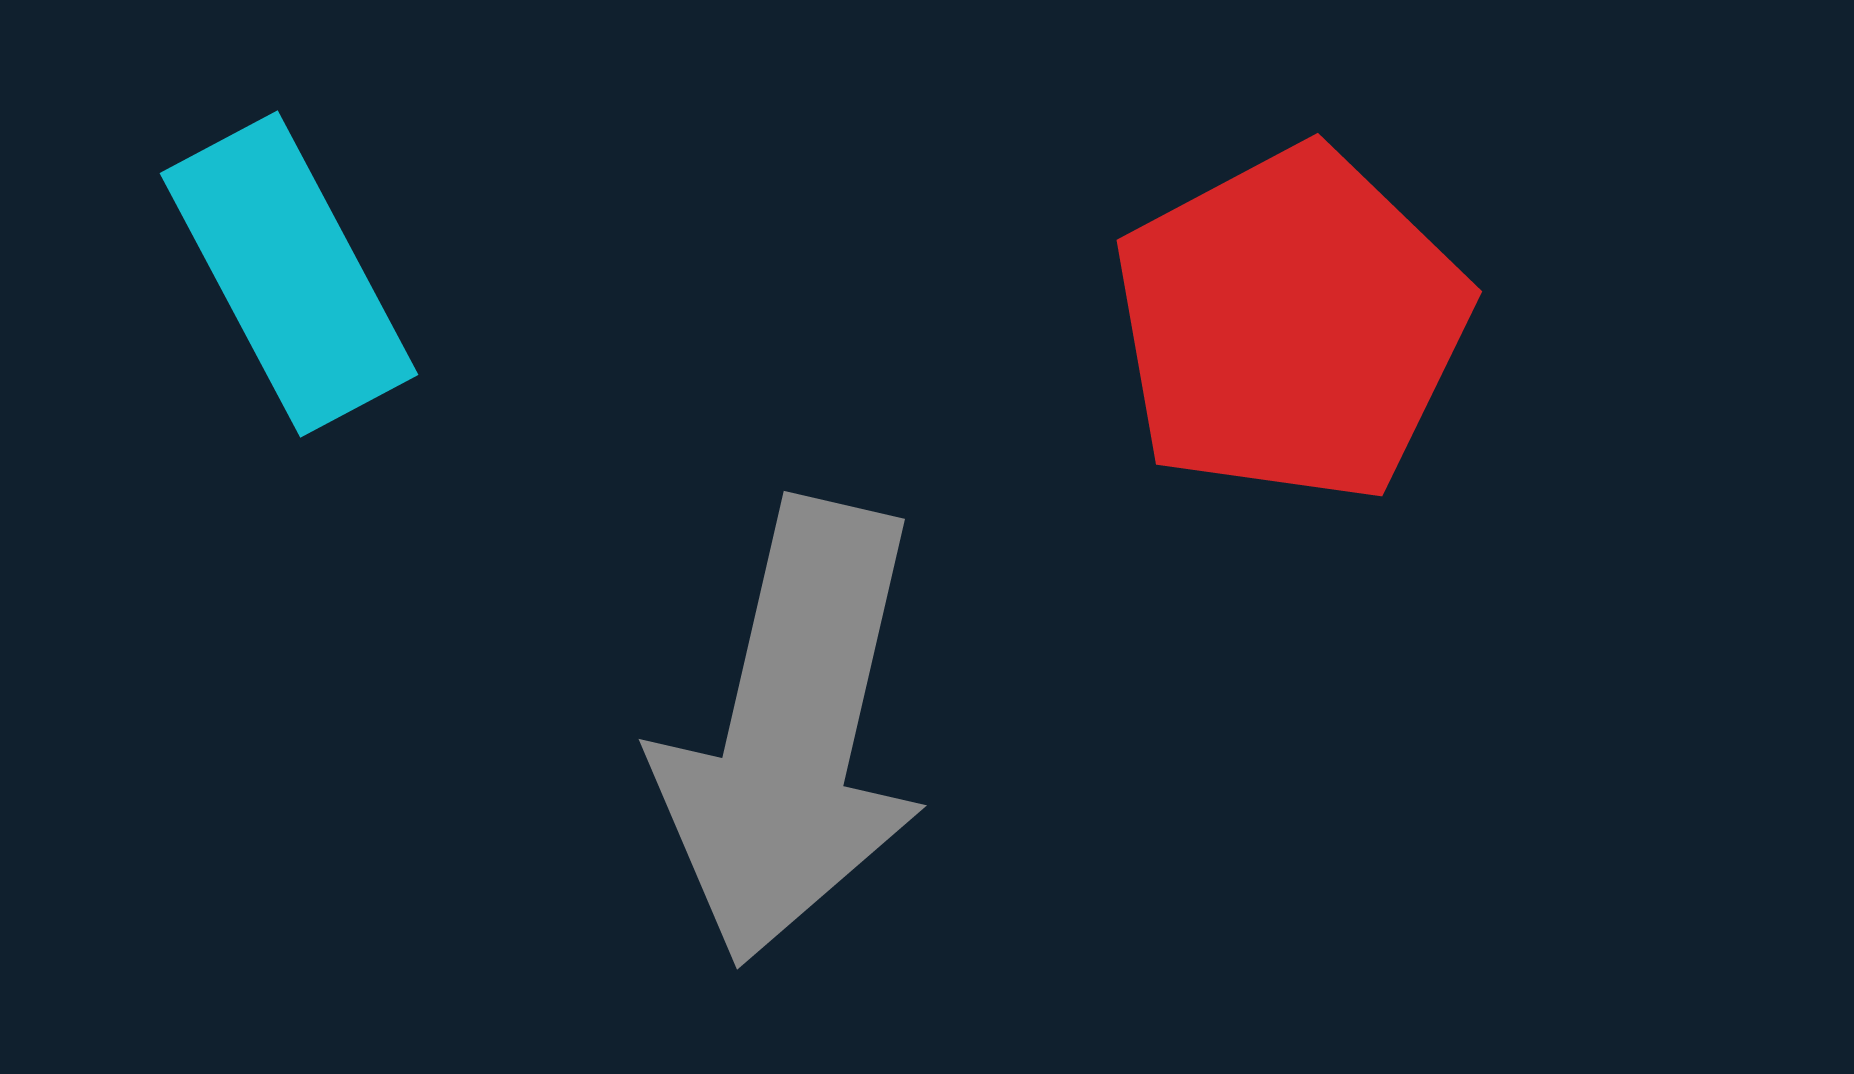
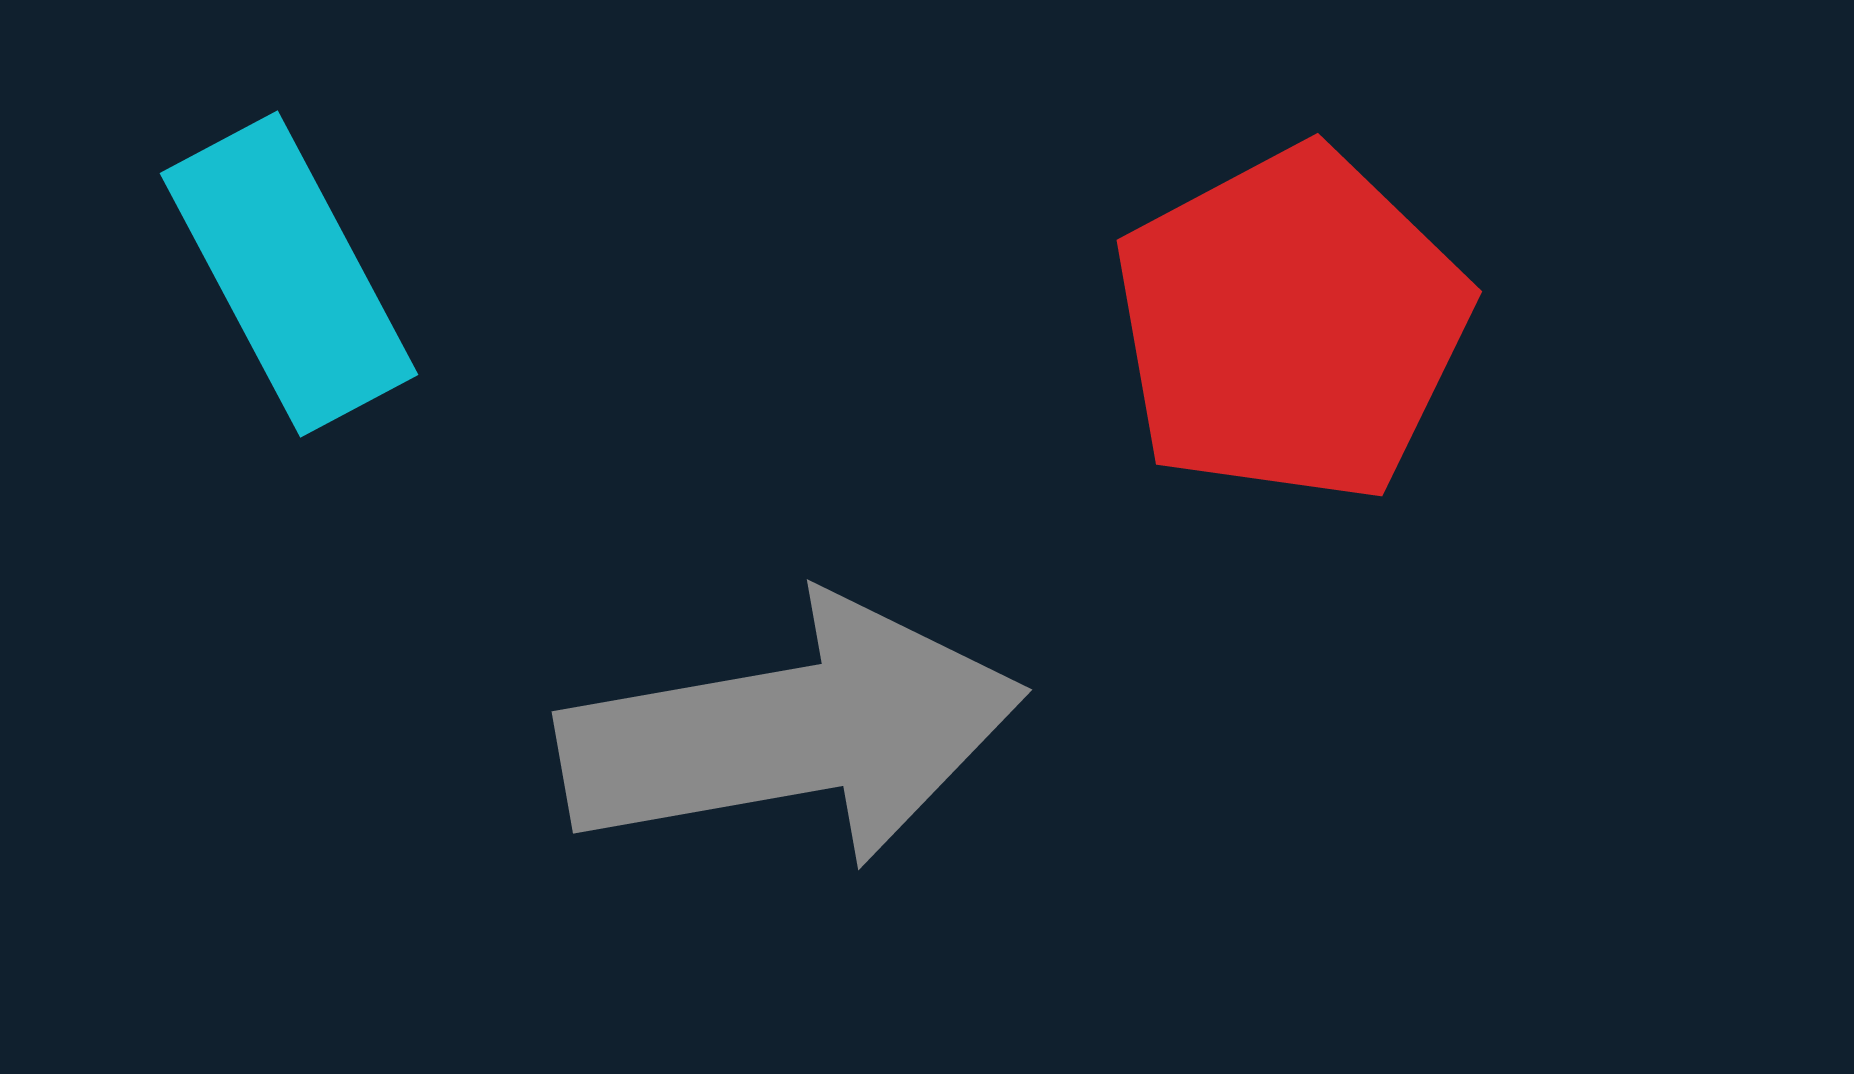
gray arrow: rotated 113 degrees counterclockwise
